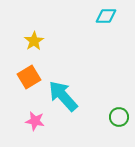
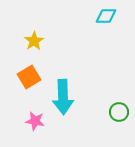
cyan arrow: moved 1 px down; rotated 140 degrees counterclockwise
green circle: moved 5 px up
